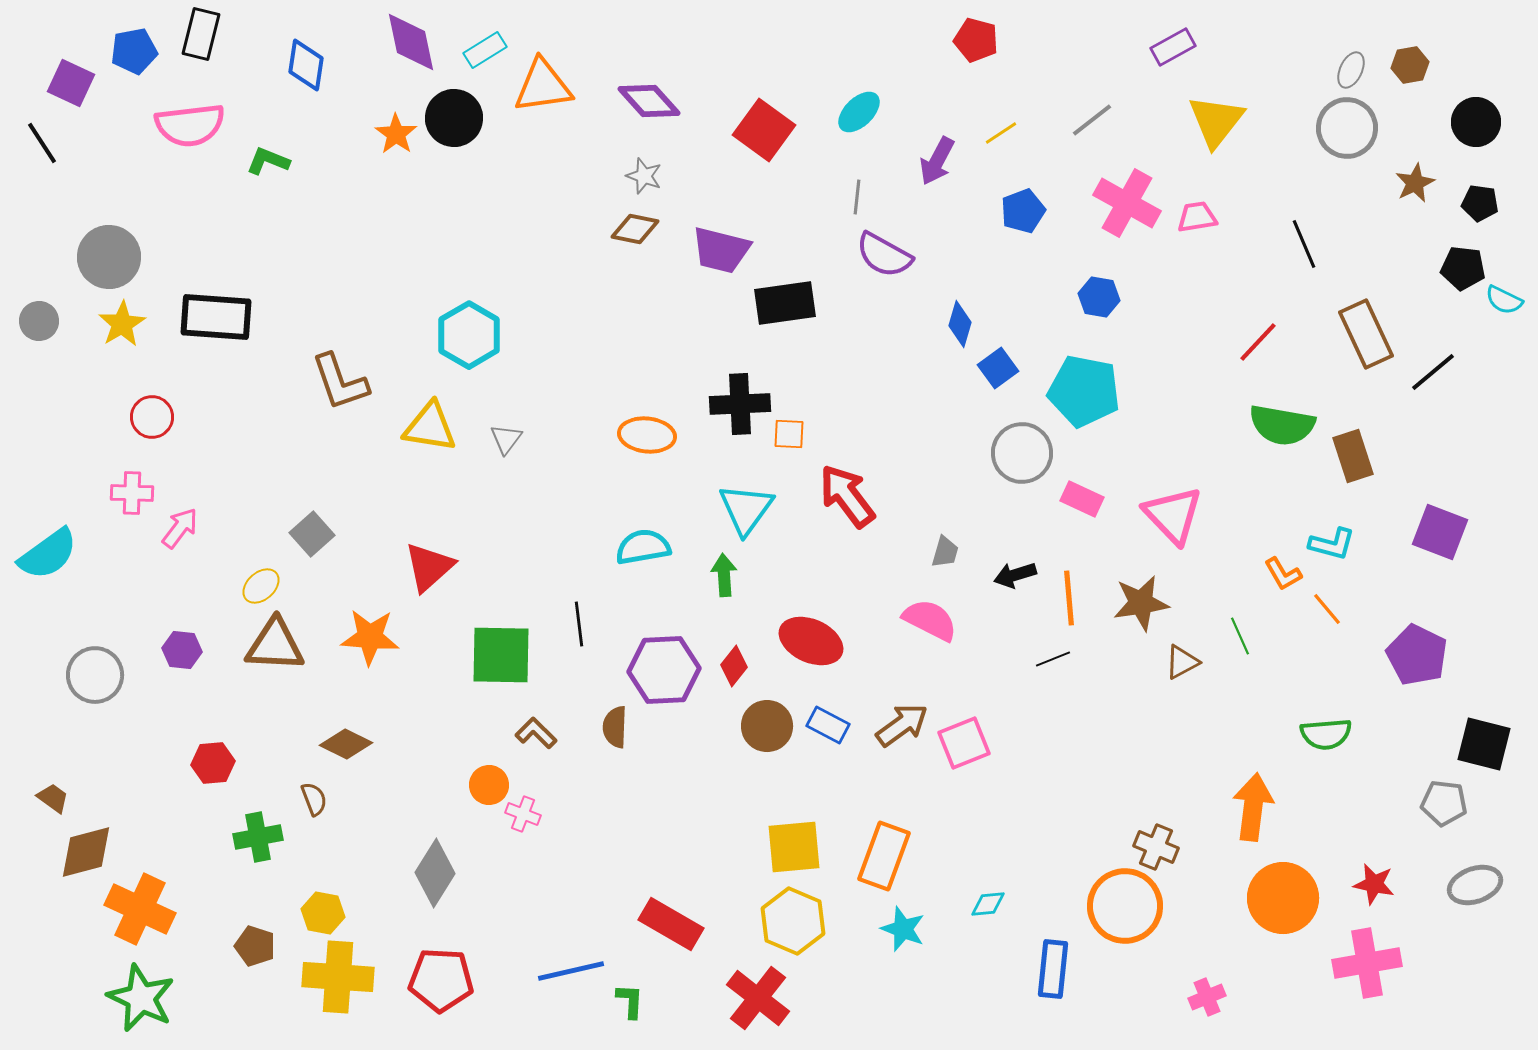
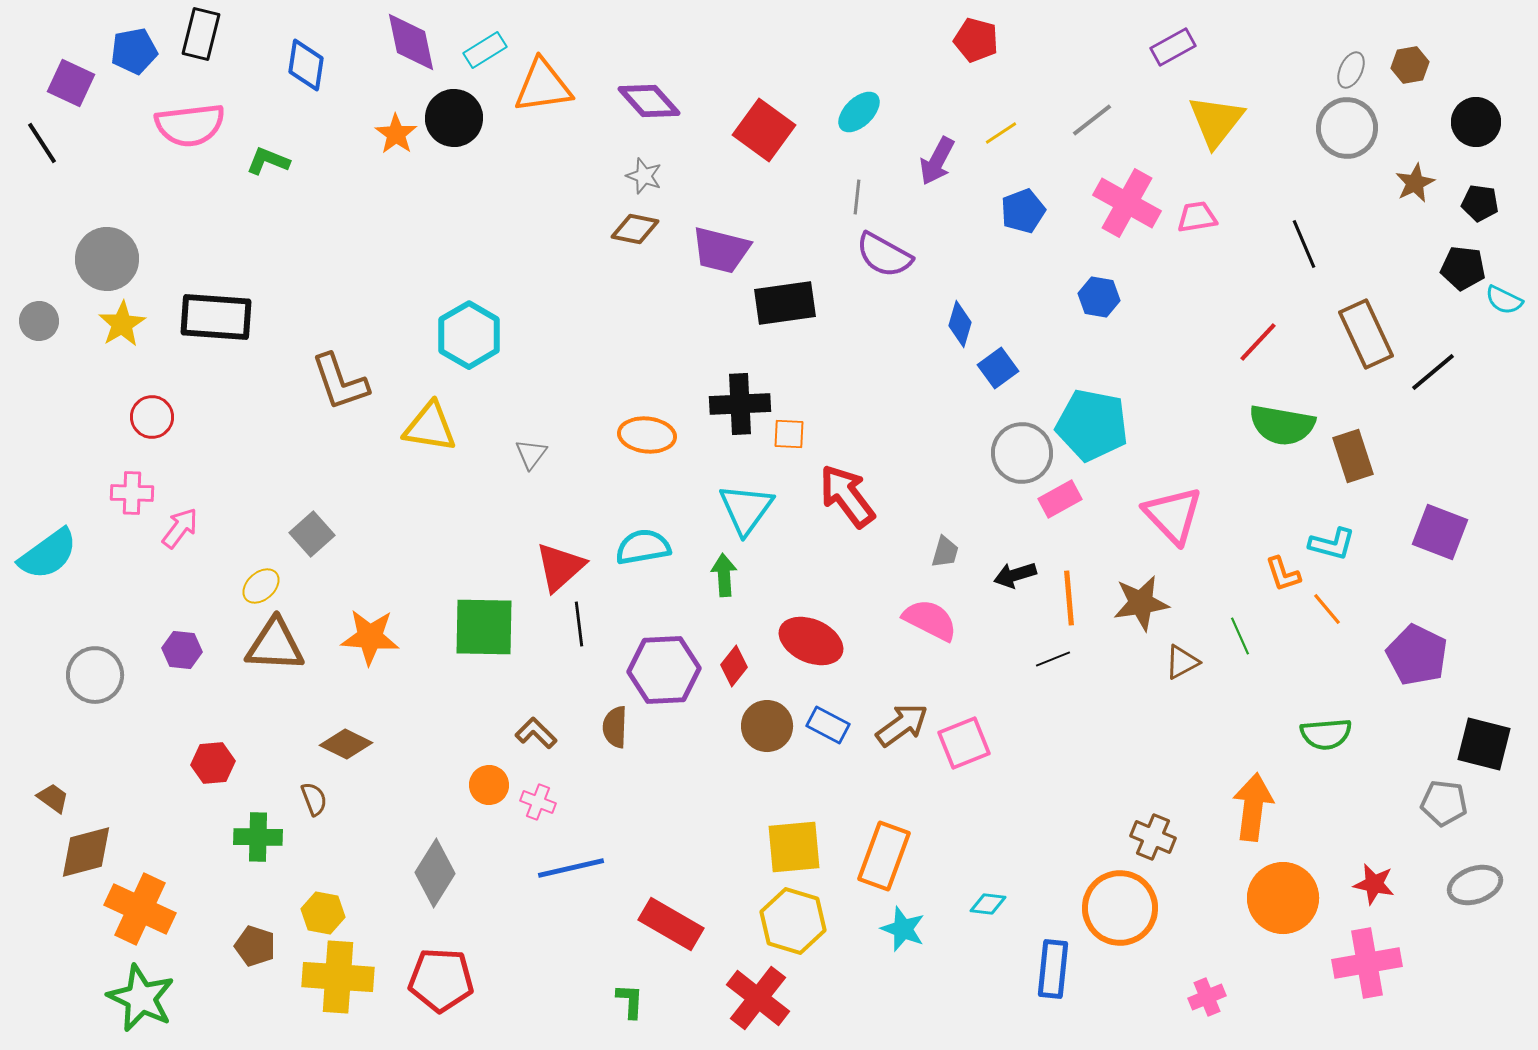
gray circle at (109, 257): moved 2 px left, 2 px down
cyan pentagon at (1084, 391): moved 8 px right, 34 px down
gray triangle at (506, 439): moved 25 px right, 15 px down
pink rectangle at (1082, 499): moved 22 px left; rotated 54 degrees counterclockwise
red triangle at (429, 567): moved 131 px right
orange L-shape at (1283, 574): rotated 12 degrees clockwise
green square at (501, 655): moved 17 px left, 28 px up
pink cross at (523, 814): moved 15 px right, 12 px up
green cross at (258, 837): rotated 12 degrees clockwise
brown cross at (1156, 847): moved 3 px left, 10 px up
cyan diamond at (988, 904): rotated 12 degrees clockwise
orange circle at (1125, 906): moved 5 px left, 2 px down
yellow hexagon at (793, 921): rotated 6 degrees counterclockwise
blue line at (571, 971): moved 103 px up
